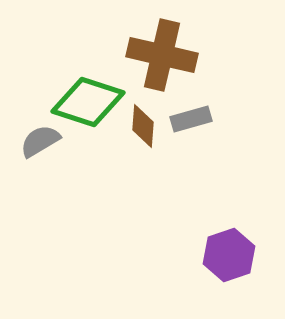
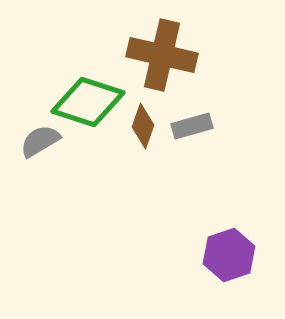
gray rectangle: moved 1 px right, 7 px down
brown diamond: rotated 15 degrees clockwise
